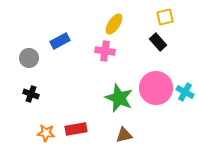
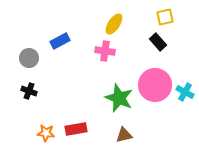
pink circle: moved 1 px left, 3 px up
black cross: moved 2 px left, 3 px up
